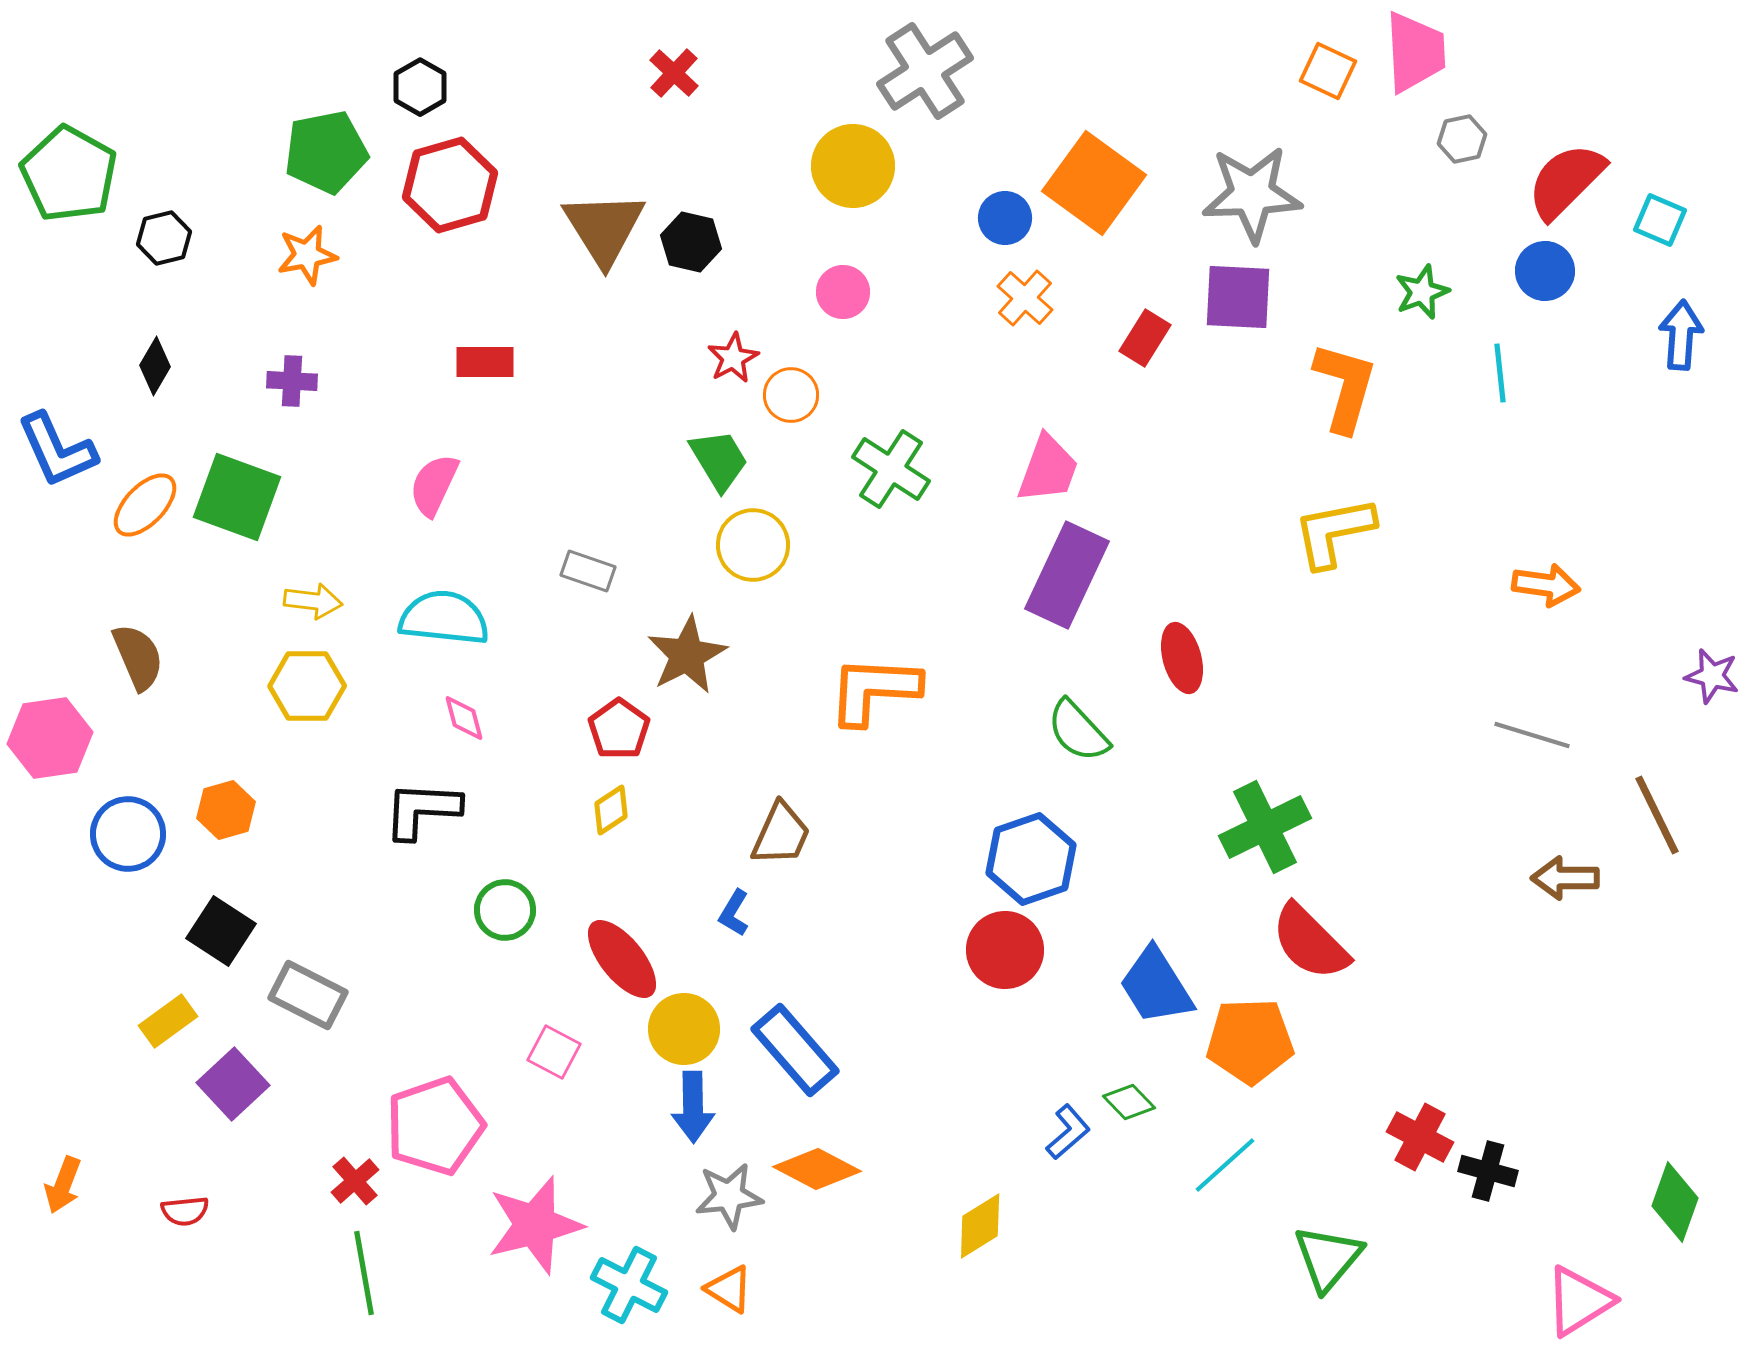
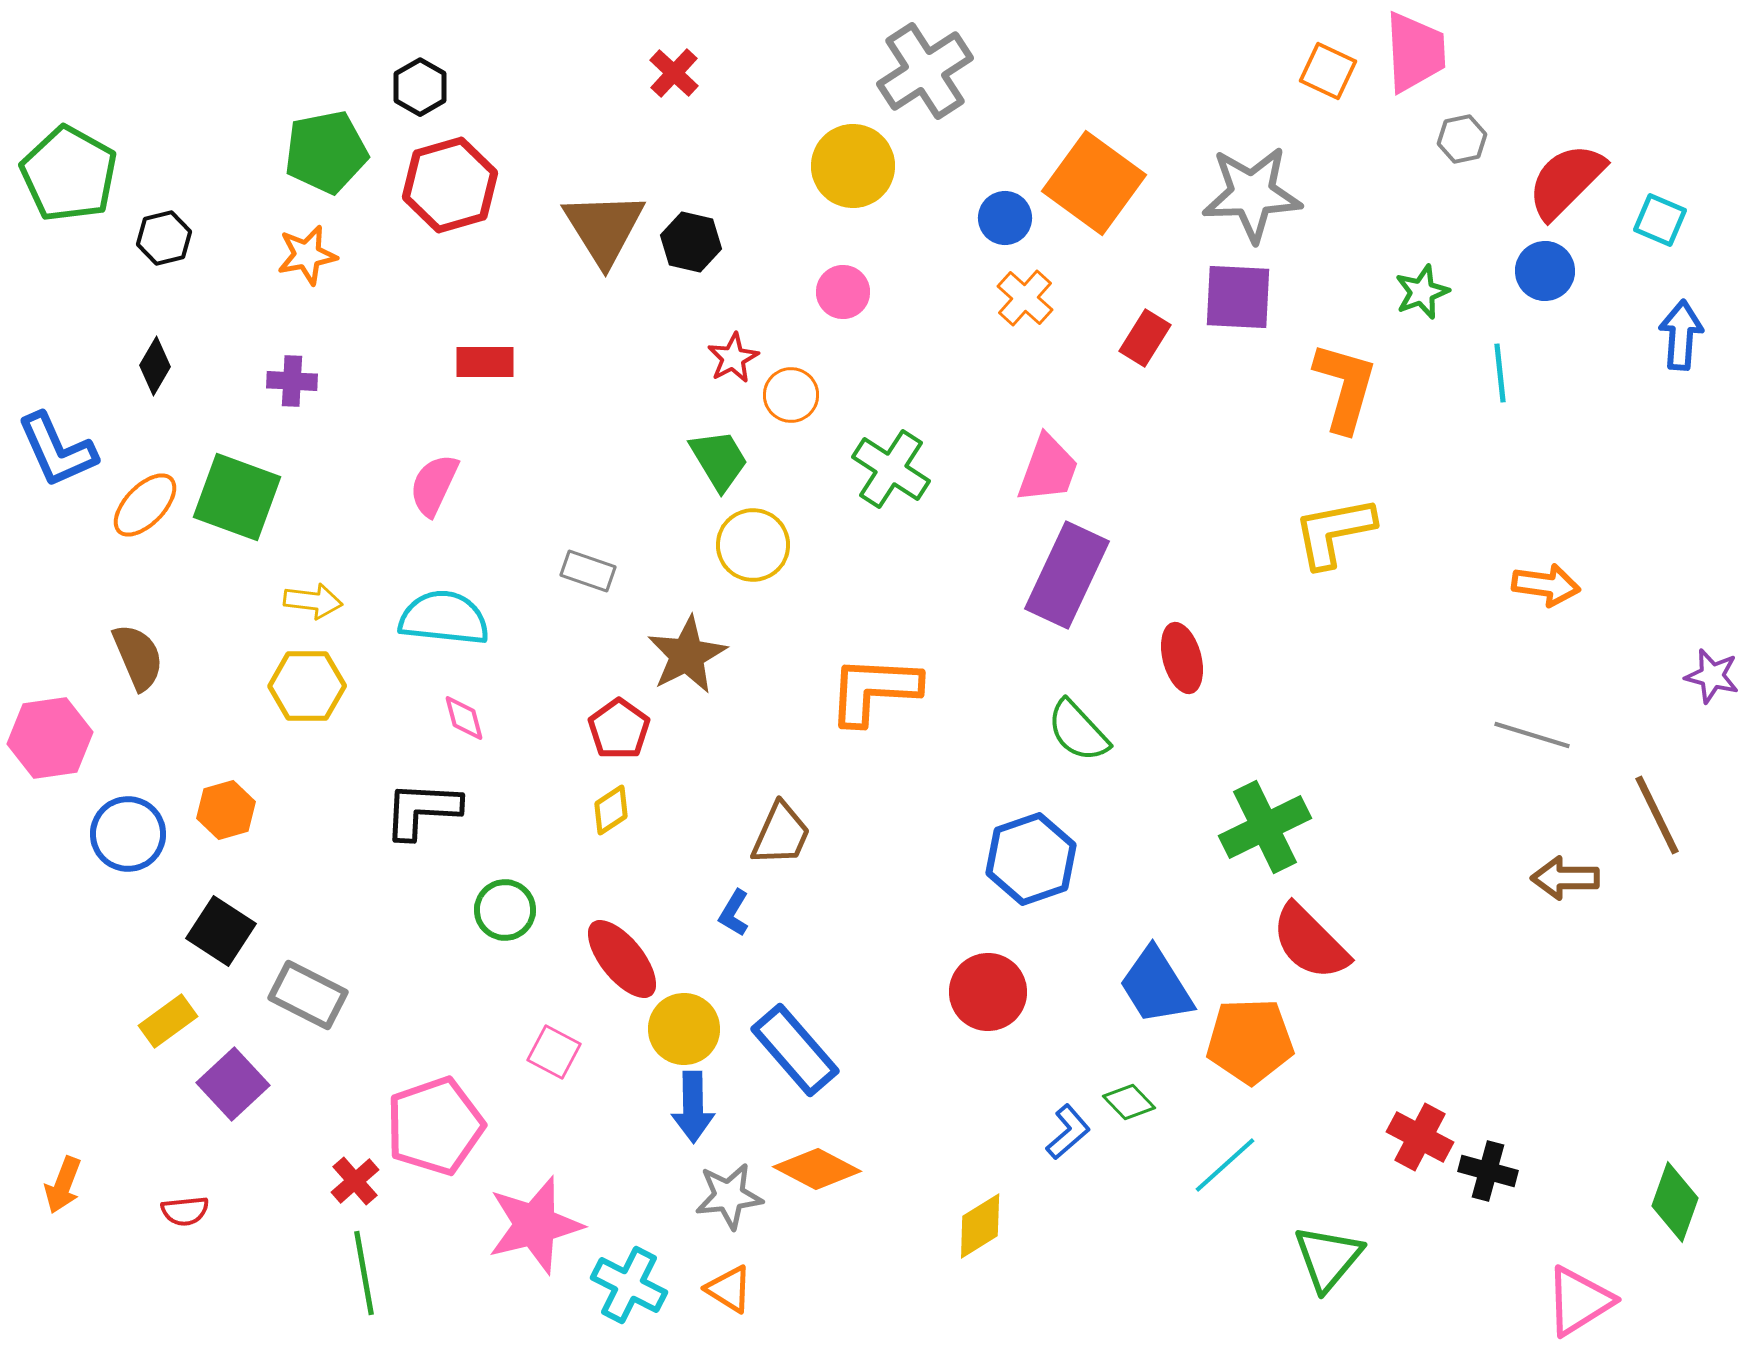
red circle at (1005, 950): moved 17 px left, 42 px down
